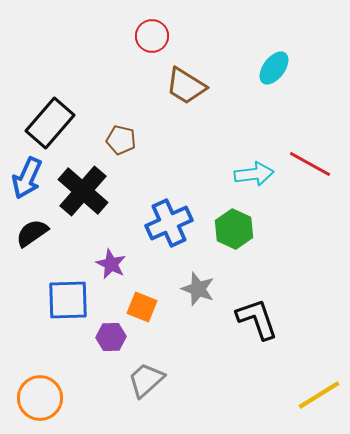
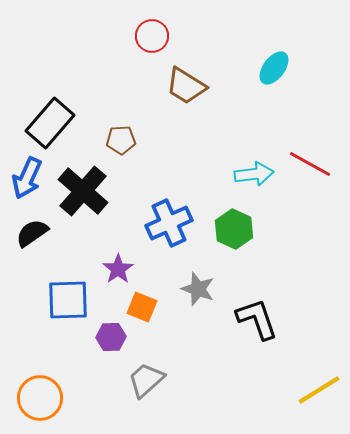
brown pentagon: rotated 16 degrees counterclockwise
purple star: moved 7 px right, 5 px down; rotated 12 degrees clockwise
yellow line: moved 5 px up
